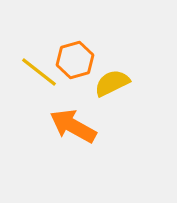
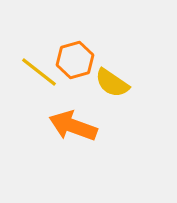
yellow semicircle: rotated 120 degrees counterclockwise
orange arrow: rotated 9 degrees counterclockwise
